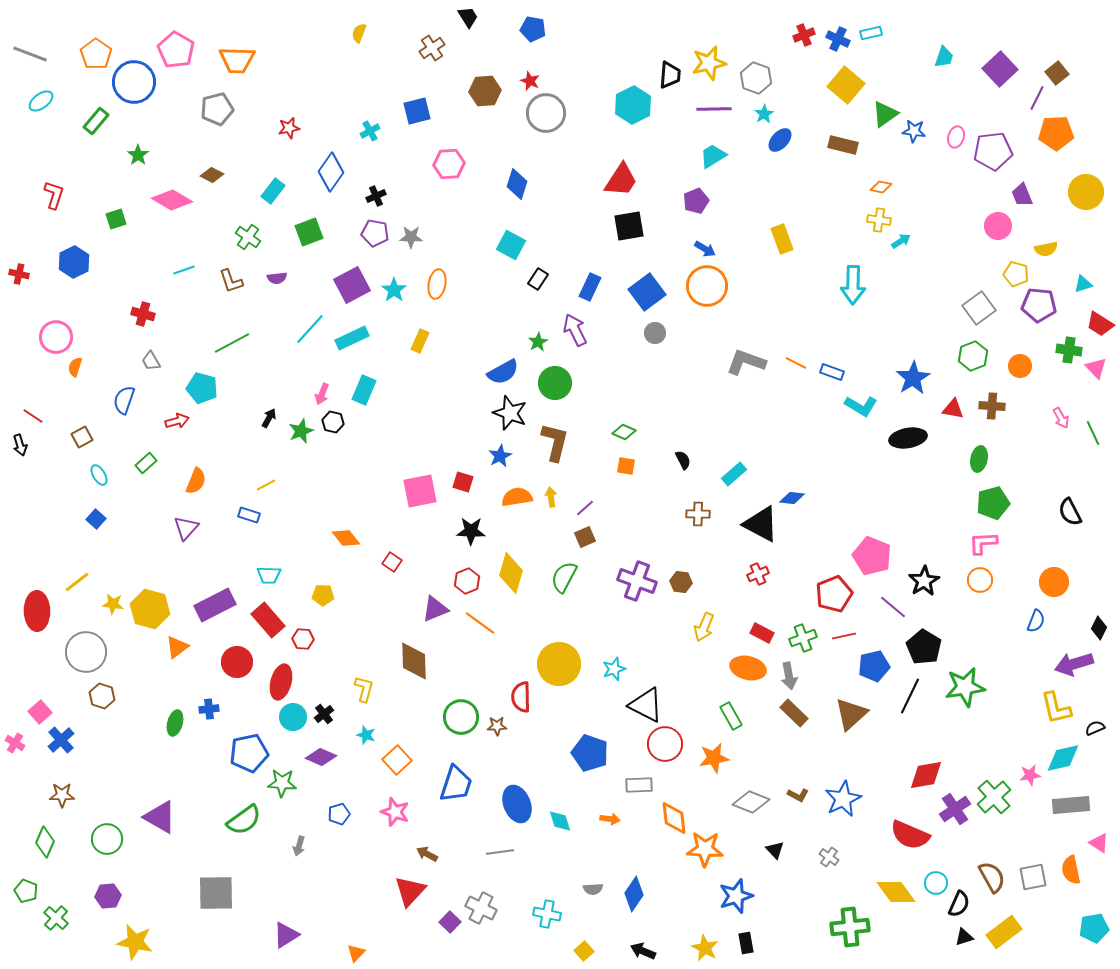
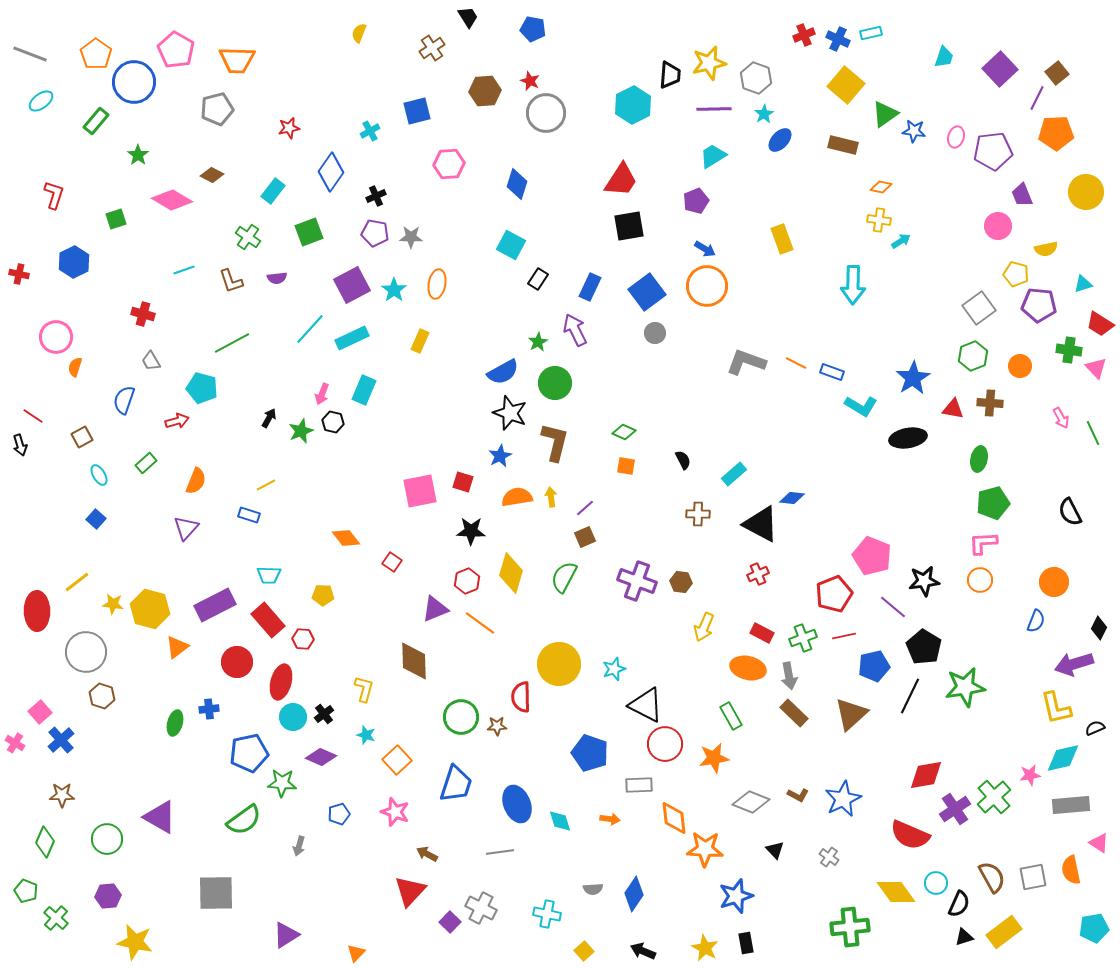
brown cross at (992, 406): moved 2 px left, 3 px up
black star at (924, 581): rotated 24 degrees clockwise
